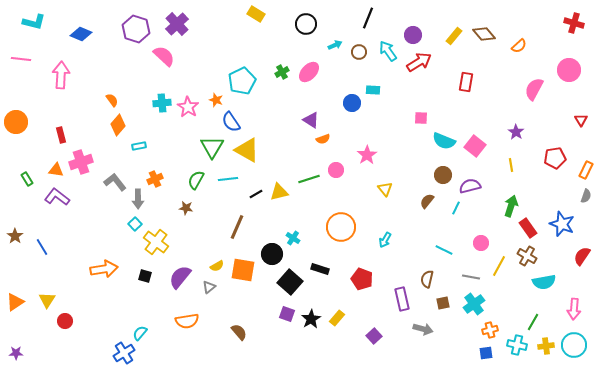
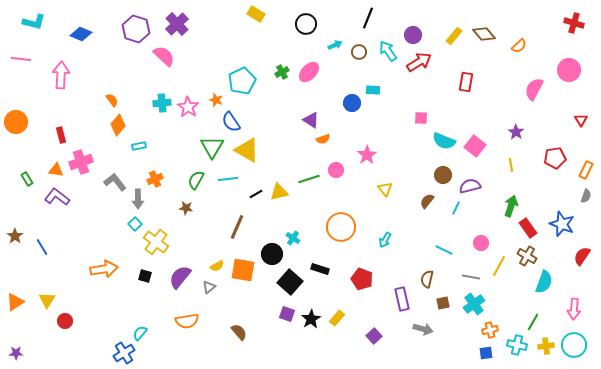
cyan semicircle at (544, 282): rotated 60 degrees counterclockwise
